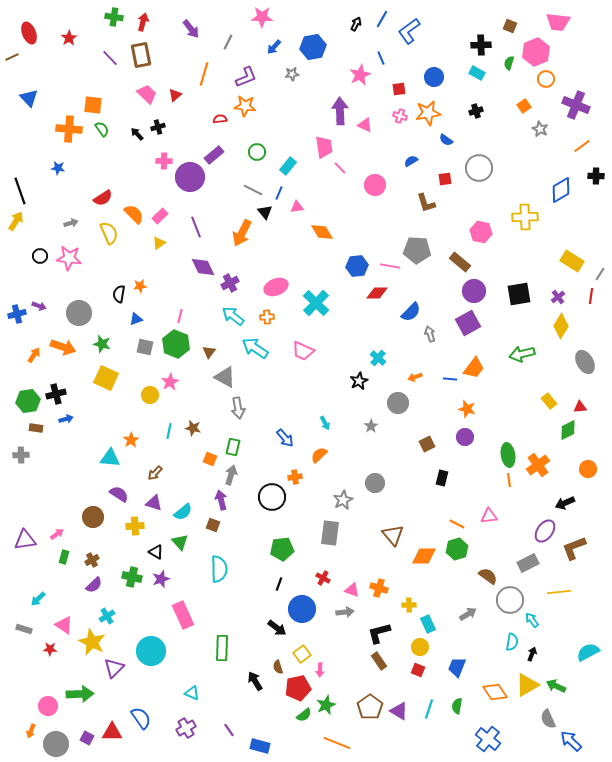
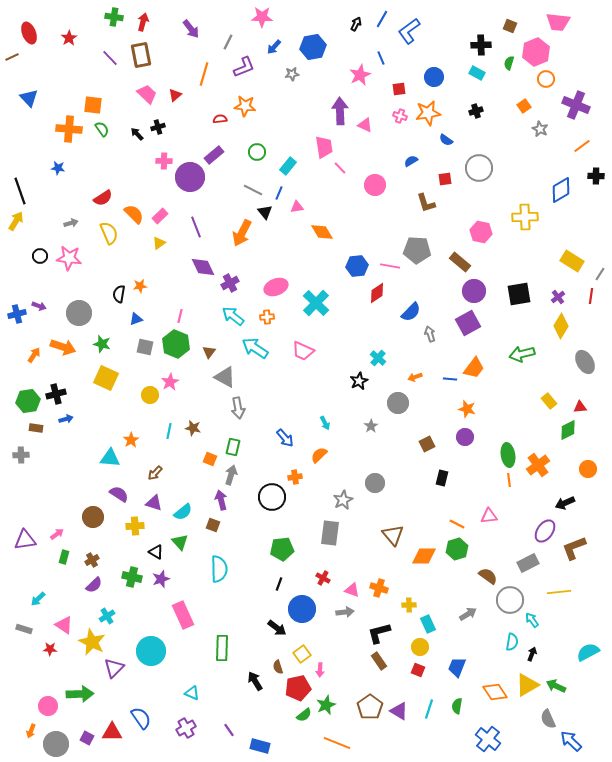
purple L-shape at (246, 77): moved 2 px left, 10 px up
red diamond at (377, 293): rotated 35 degrees counterclockwise
